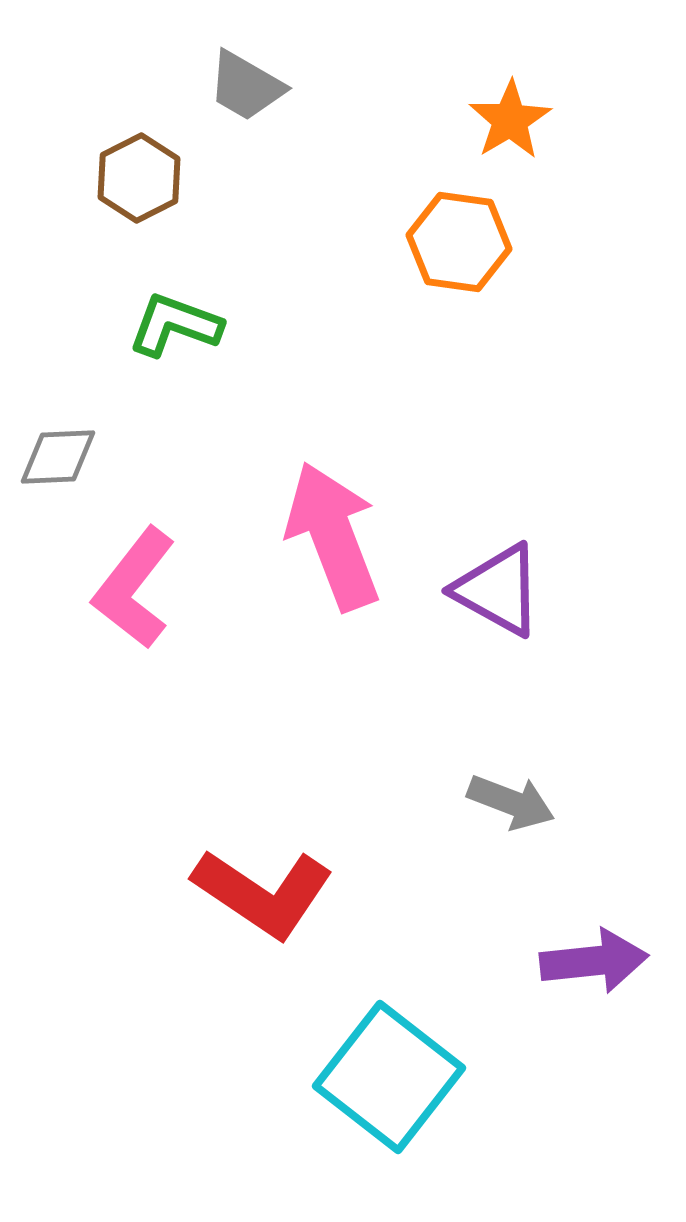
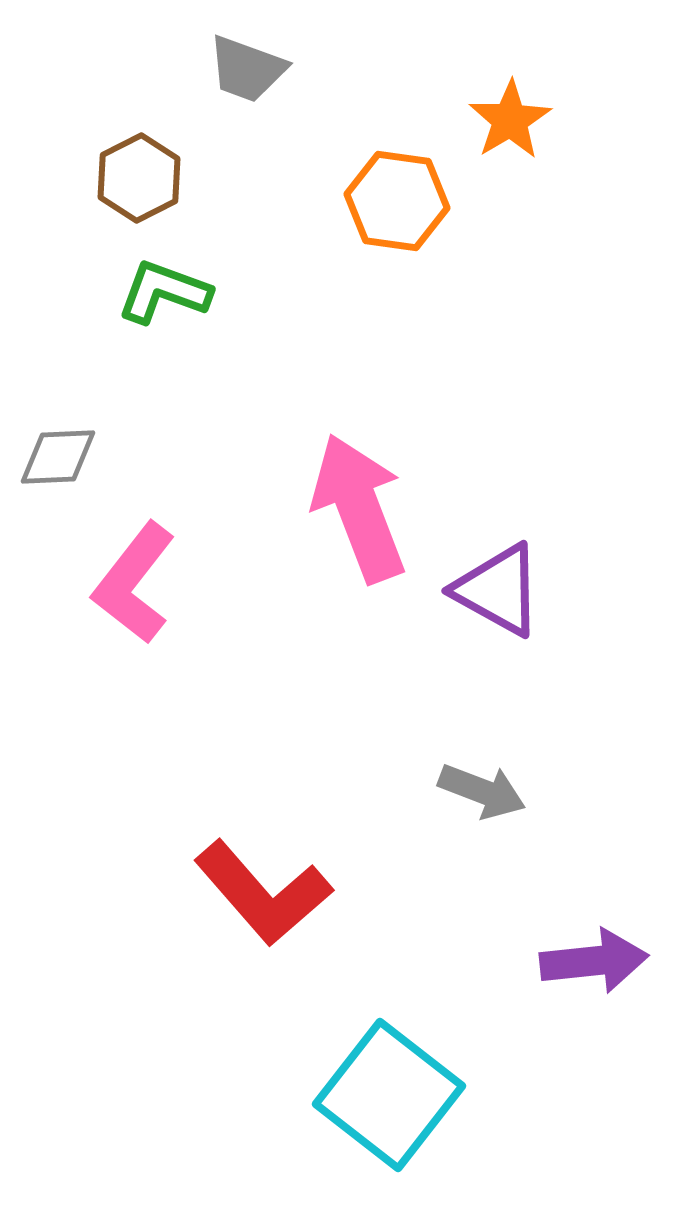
gray trapezoid: moved 1 px right, 17 px up; rotated 10 degrees counterclockwise
orange hexagon: moved 62 px left, 41 px up
green L-shape: moved 11 px left, 33 px up
pink arrow: moved 26 px right, 28 px up
pink L-shape: moved 5 px up
gray arrow: moved 29 px left, 11 px up
red L-shape: rotated 15 degrees clockwise
cyan square: moved 18 px down
